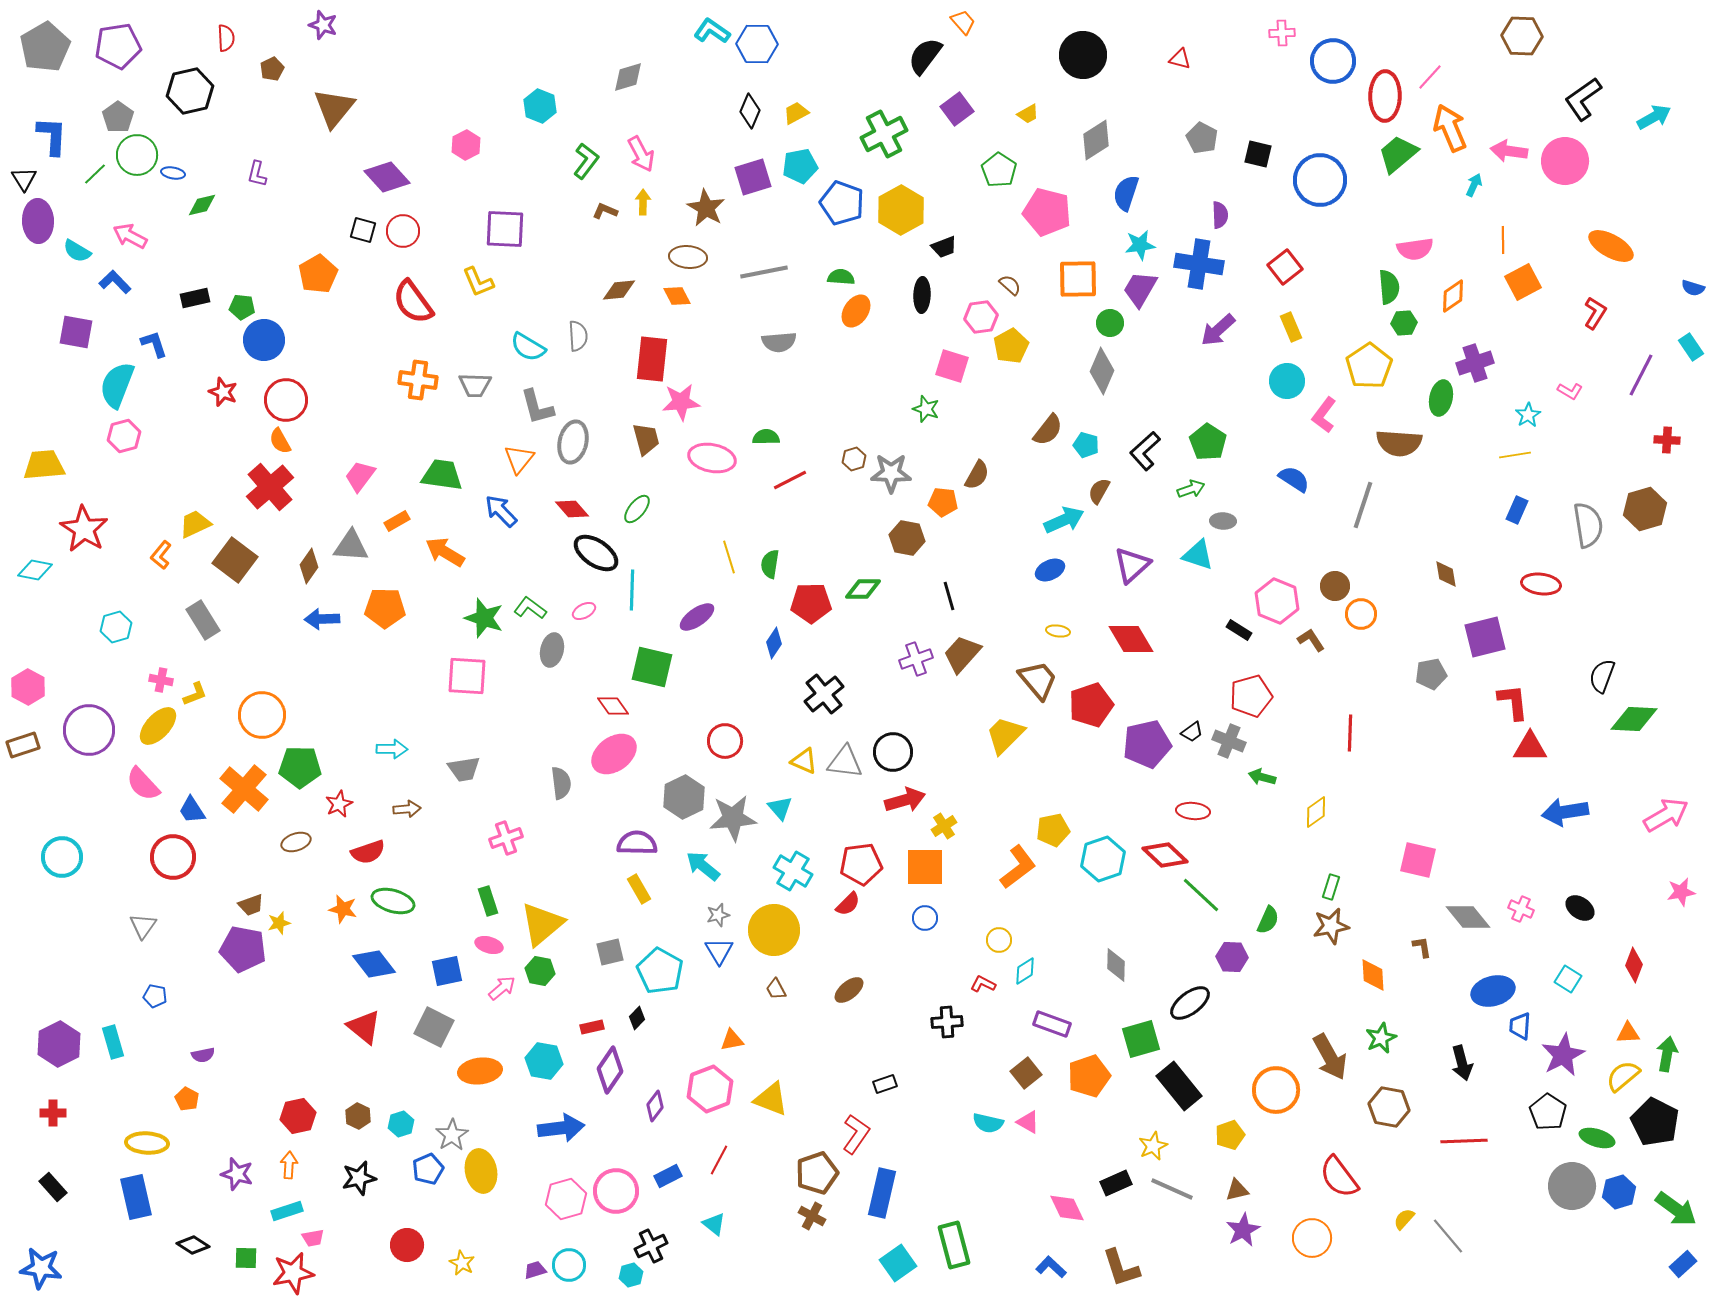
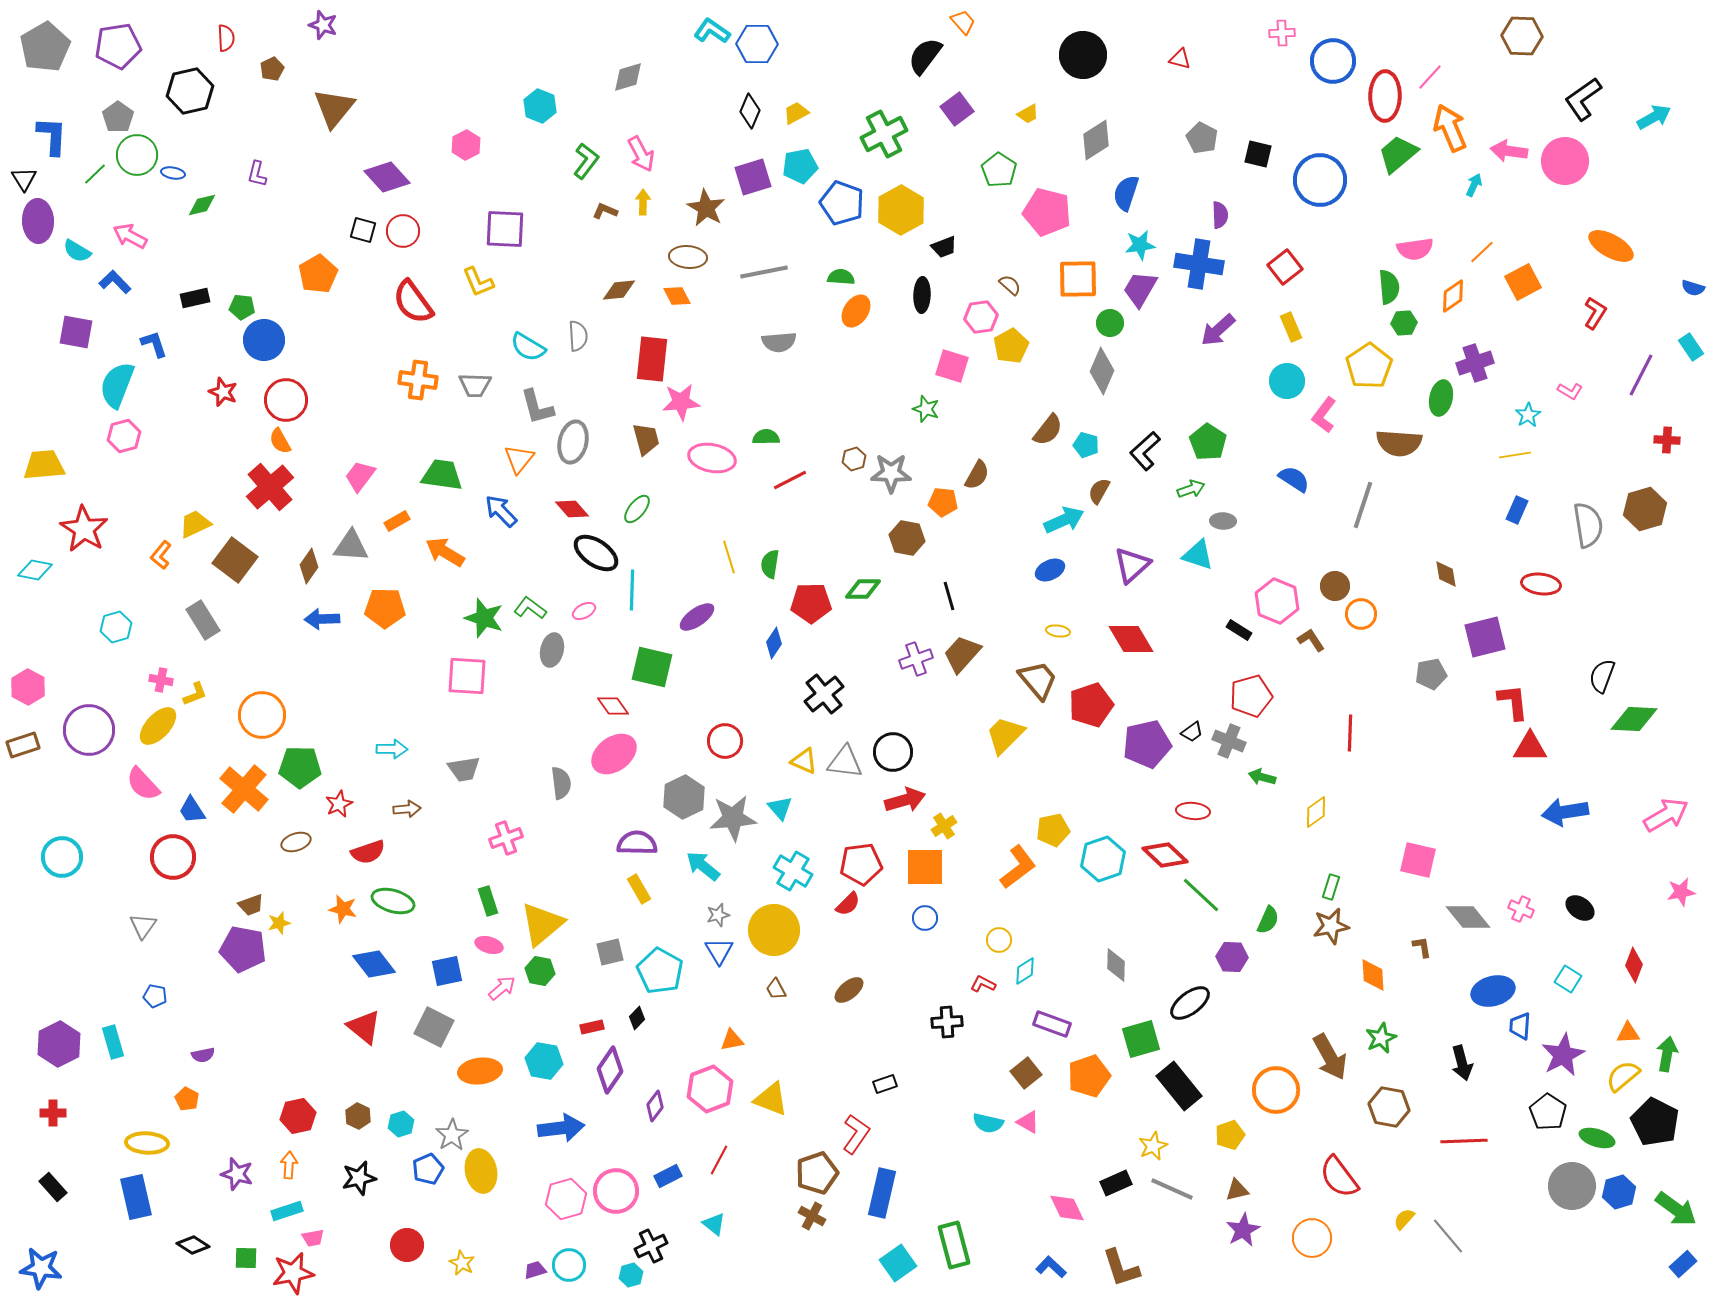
orange line at (1503, 240): moved 21 px left, 12 px down; rotated 48 degrees clockwise
